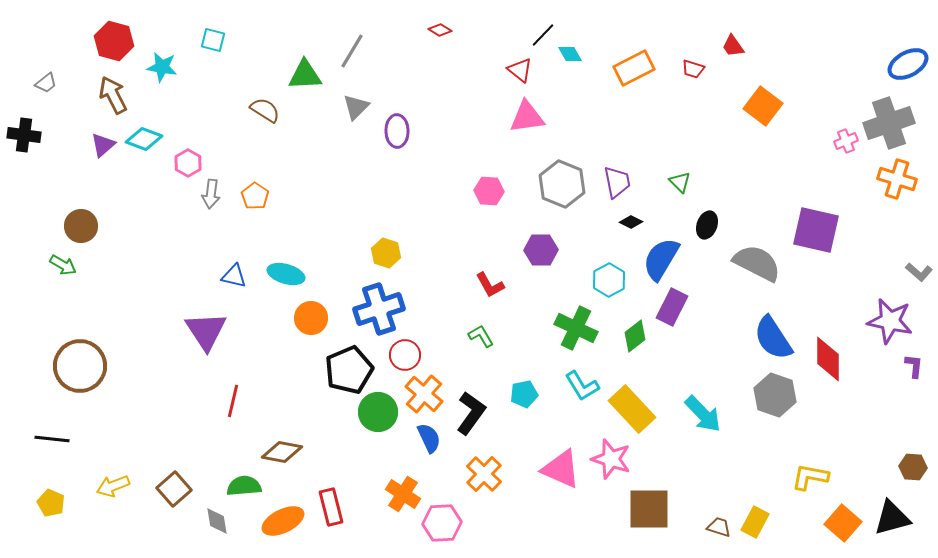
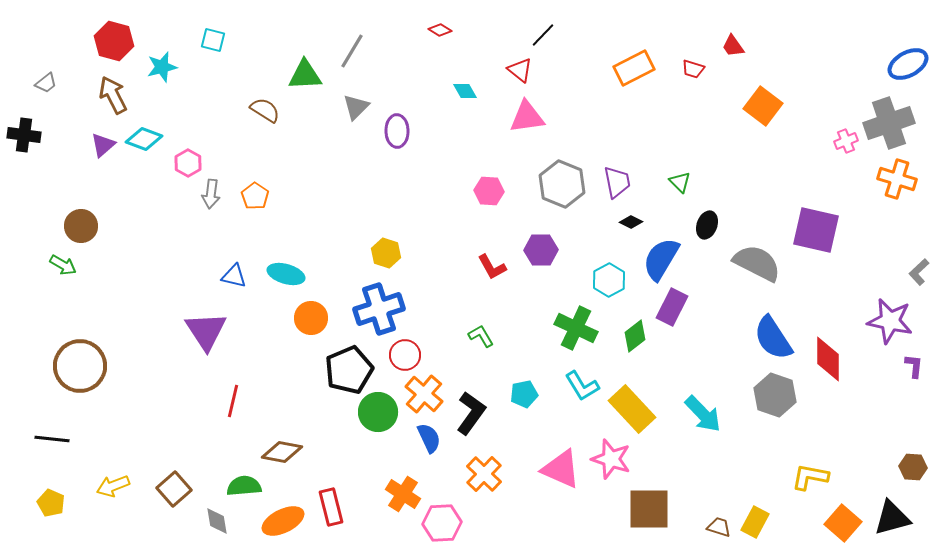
cyan diamond at (570, 54): moved 105 px left, 37 px down
cyan star at (162, 67): rotated 24 degrees counterclockwise
gray L-shape at (919, 272): rotated 96 degrees clockwise
red L-shape at (490, 285): moved 2 px right, 18 px up
